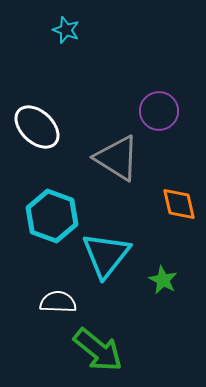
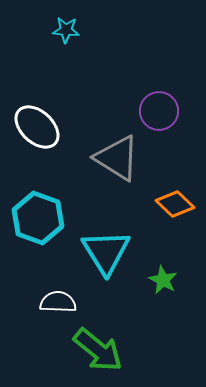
cyan star: rotated 16 degrees counterclockwise
orange diamond: moved 4 px left; rotated 33 degrees counterclockwise
cyan hexagon: moved 14 px left, 2 px down
cyan triangle: moved 3 px up; rotated 10 degrees counterclockwise
